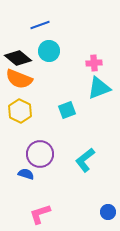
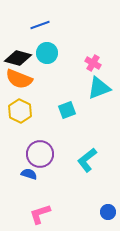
cyan circle: moved 2 px left, 2 px down
black diamond: rotated 24 degrees counterclockwise
pink cross: moved 1 px left; rotated 35 degrees clockwise
cyan L-shape: moved 2 px right
blue semicircle: moved 3 px right
